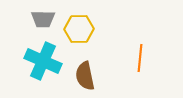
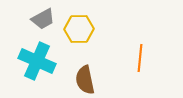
gray trapezoid: rotated 30 degrees counterclockwise
cyan cross: moved 6 px left
brown semicircle: moved 4 px down
